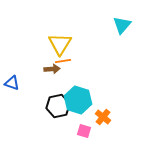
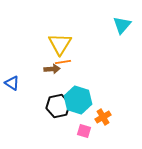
orange line: moved 1 px down
blue triangle: rotated 14 degrees clockwise
orange cross: rotated 21 degrees clockwise
